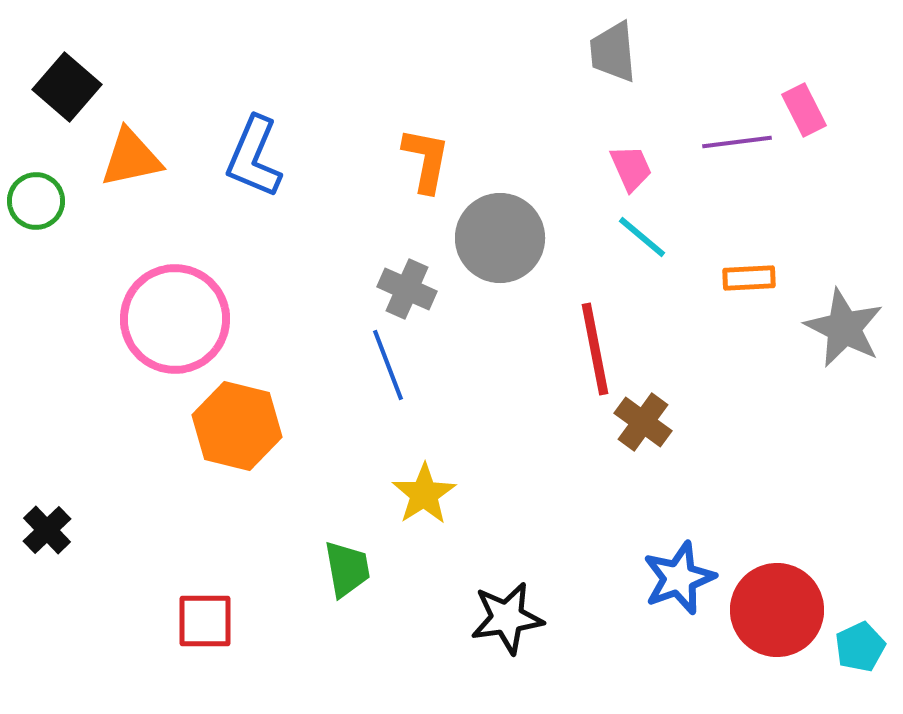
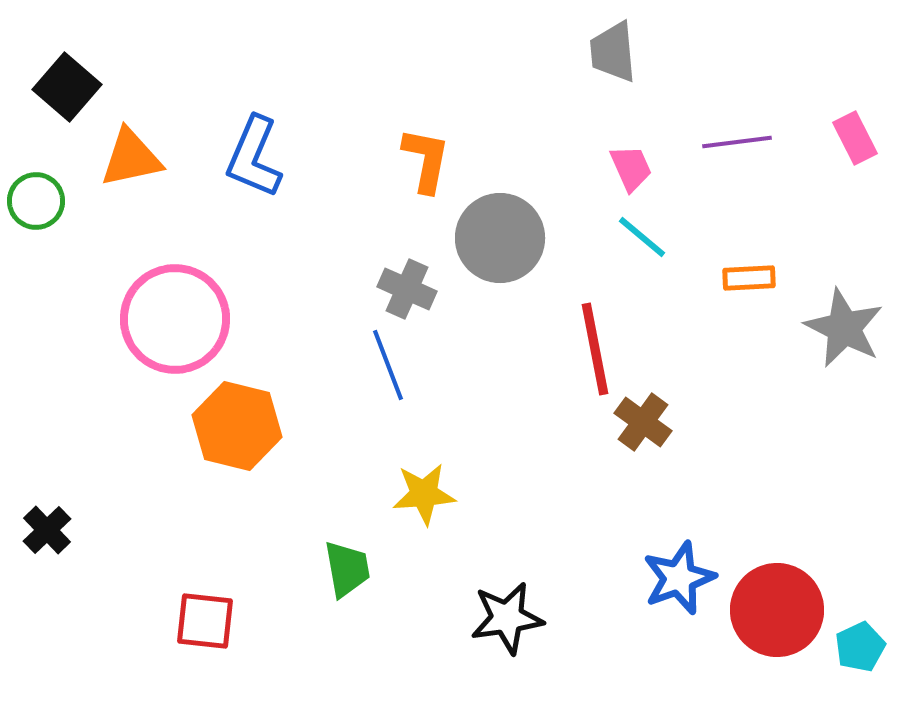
pink rectangle: moved 51 px right, 28 px down
yellow star: rotated 28 degrees clockwise
red square: rotated 6 degrees clockwise
